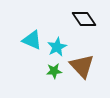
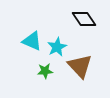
cyan triangle: moved 1 px down
brown triangle: moved 2 px left
green star: moved 9 px left
